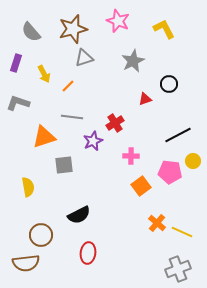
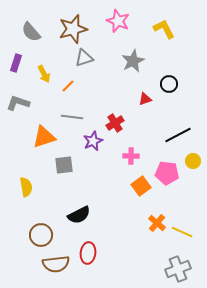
pink pentagon: moved 3 px left, 1 px down
yellow semicircle: moved 2 px left
brown semicircle: moved 30 px right, 1 px down
